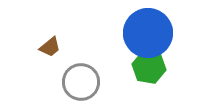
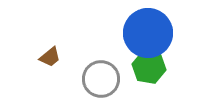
brown trapezoid: moved 10 px down
gray circle: moved 20 px right, 3 px up
